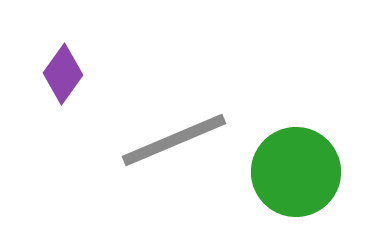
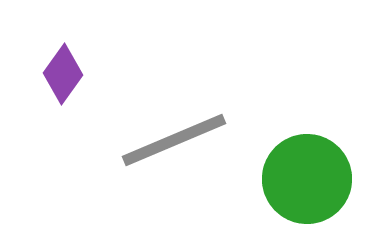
green circle: moved 11 px right, 7 px down
